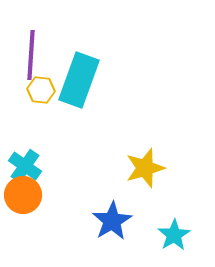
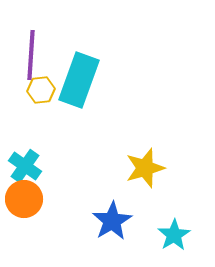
yellow hexagon: rotated 12 degrees counterclockwise
orange circle: moved 1 px right, 4 px down
